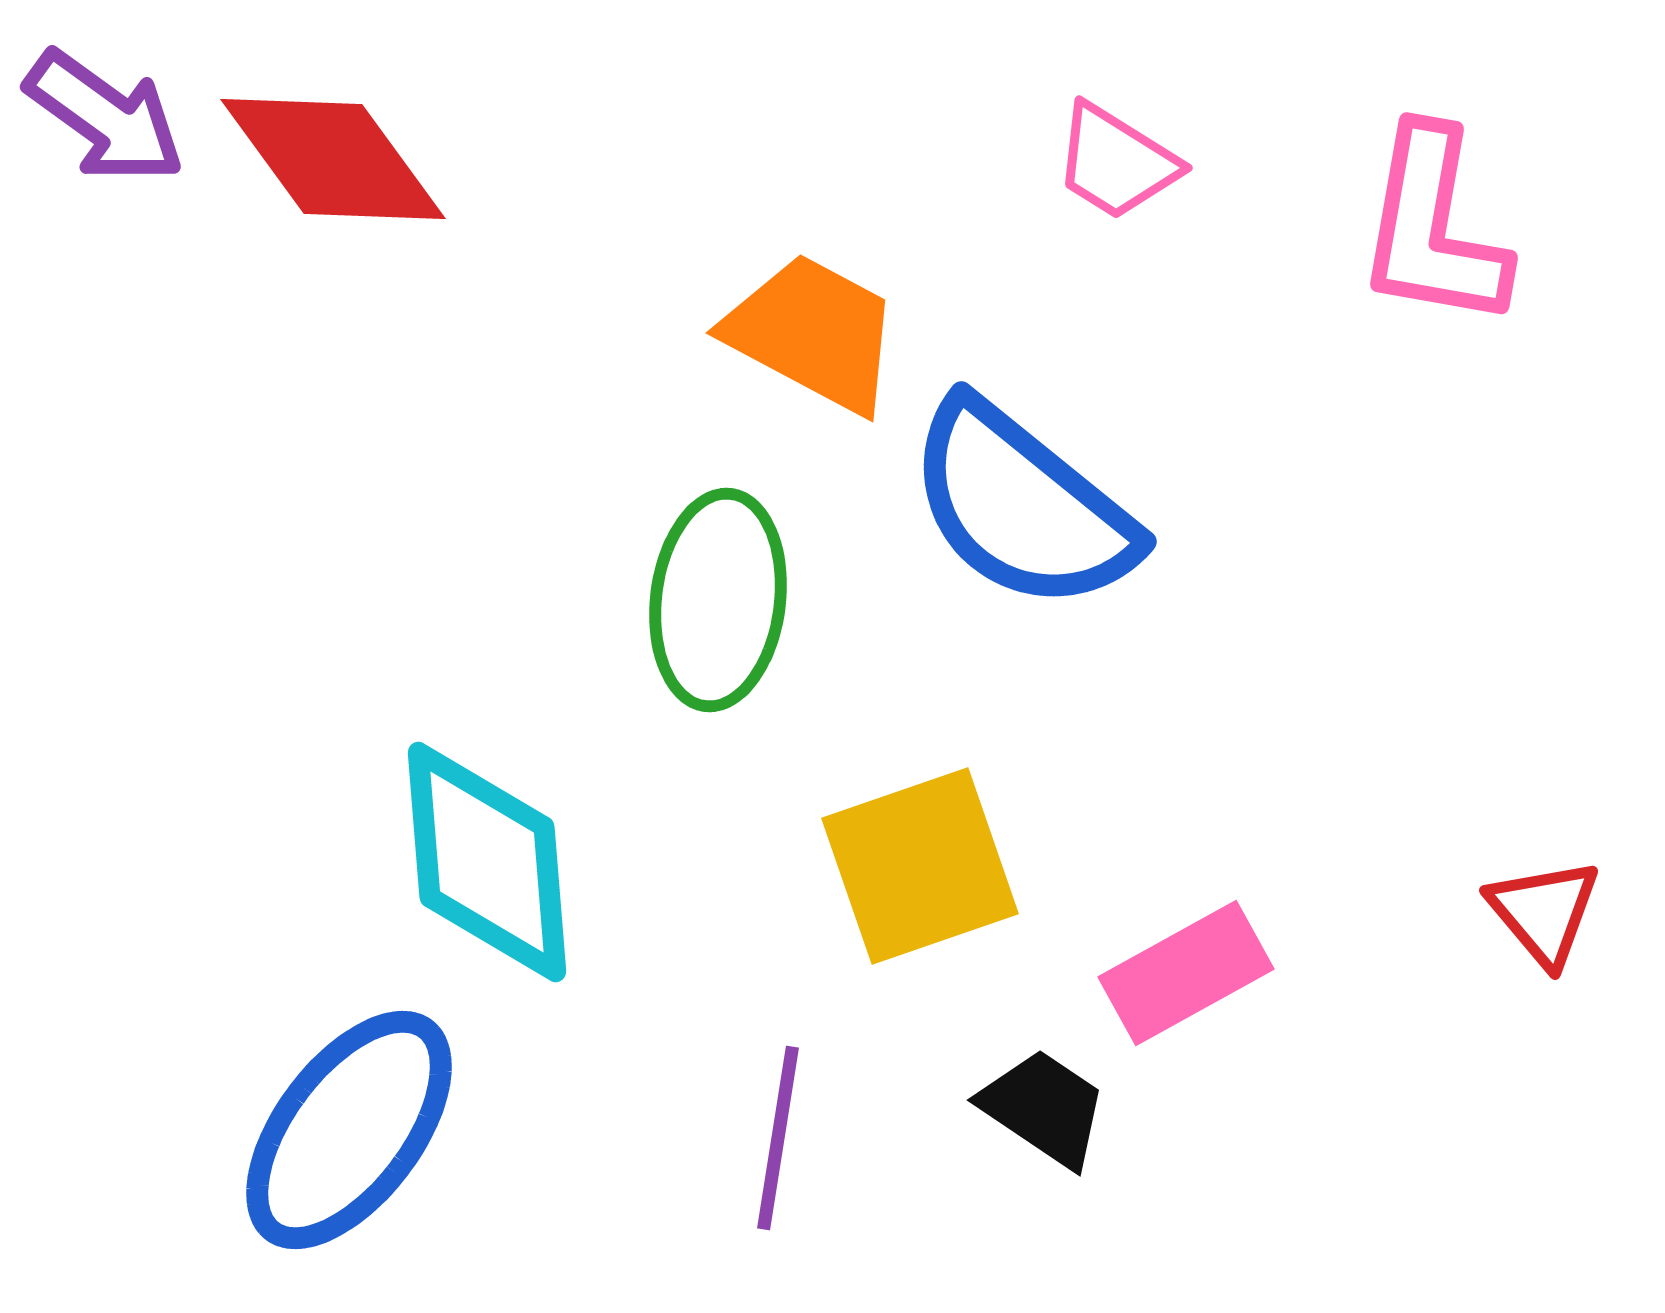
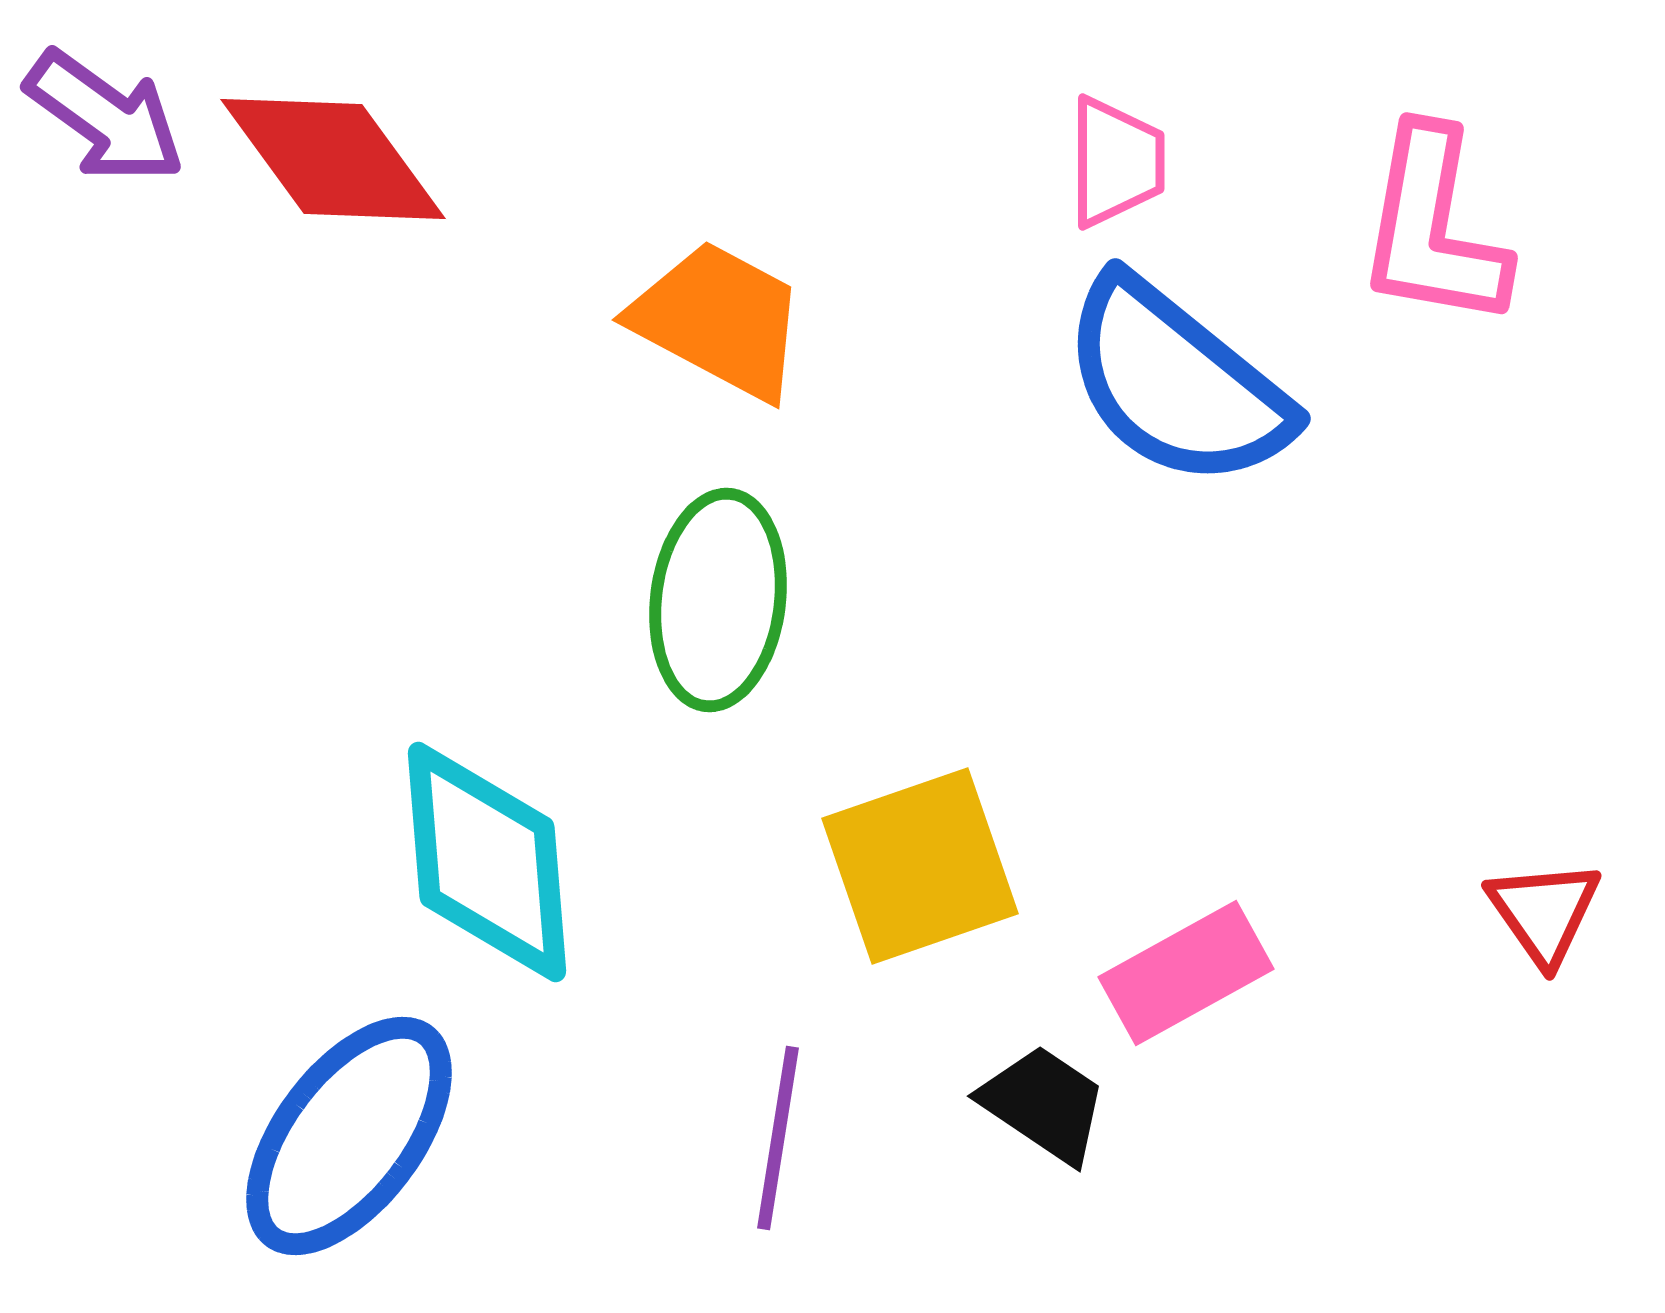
pink trapezoid: rotated 122 degrees counterclockwise
orange trapezoid: moved 94 px left, 13 px up
blue semicircle: moved 154 px right, 123 px up
red triangle: rotated 5 degrees clockwise
black trapezoid: moved 4 px up
blue ellipse: moved 6 px down
